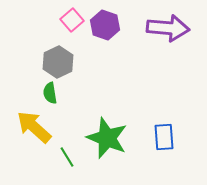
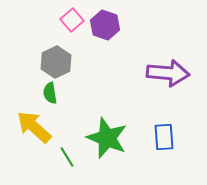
purple arrow: moved 45 px down
gray hexagon: moved 2 px left
